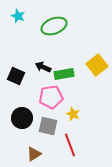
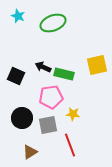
green ellipse: moved 1 px left, 3 px up
yellow square: rotated 25 degrees clockwise
green rectangle: rotated 24 degrees clockwise
yellow star: rotated 16 degrees counterclockwise
gray square: moved 1 px up; rotated 24 degrees counterclockwise
brown triangle: moved 4 px left, 2 px up
